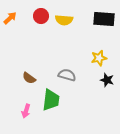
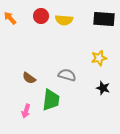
orange arrow: rotated 88 degrees counterclockwise
black star: moved 4 px left, 8 px down
